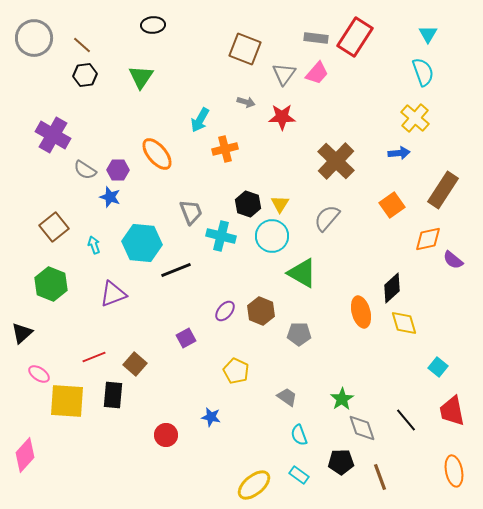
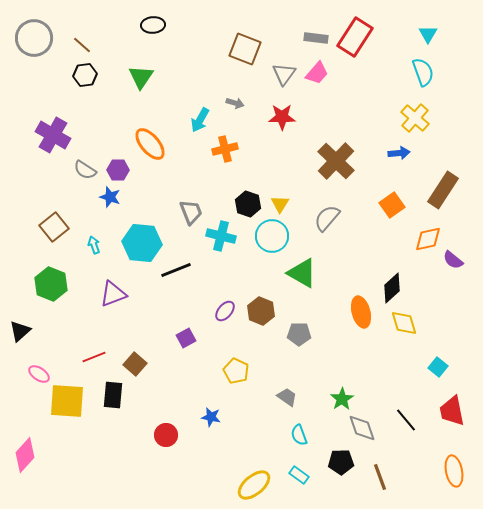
gray arrow at (246, 102): moved 11 px left, 1 px down
orange ellipse at (157, 154): moved 7 px left, 10 px up
black triangle at (22, 333): moved 2 px left, 2 px up
